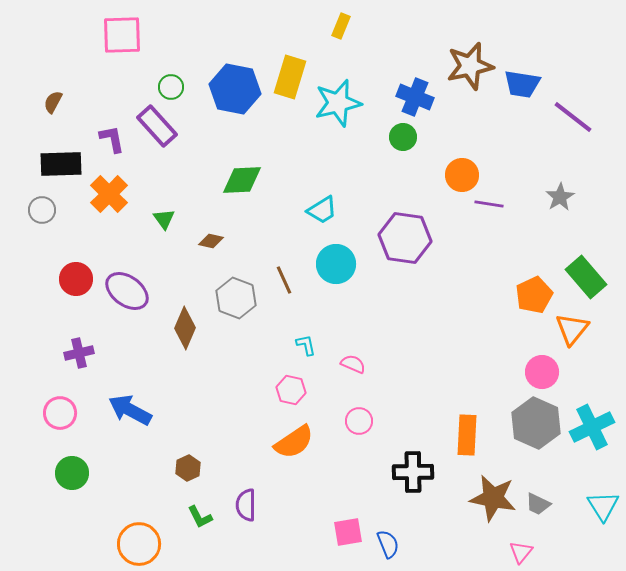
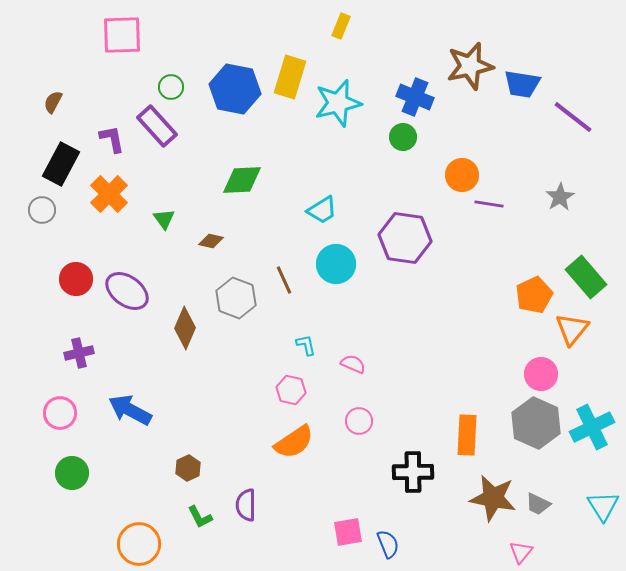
black rectangle at (61, 164): rotated 60 degrees counterclockwise
pink circle at (542, 372): moved 1 px left, 2 px down
